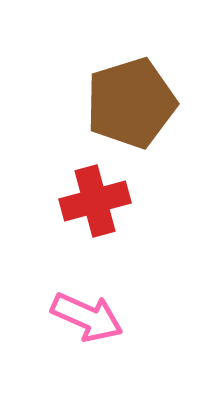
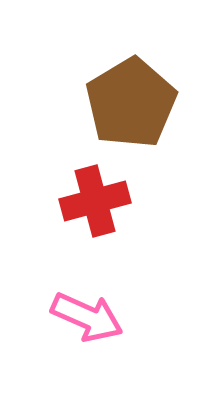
brown pentagon: rotated 14 degrees counterclockwise
